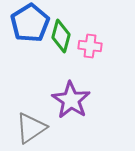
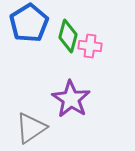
blue pentagon: moved 1 px left
green diamond: moved 7 px right
purple star: moved 1 px up
